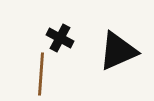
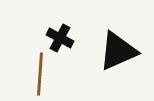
brown line: moved 1 px left
